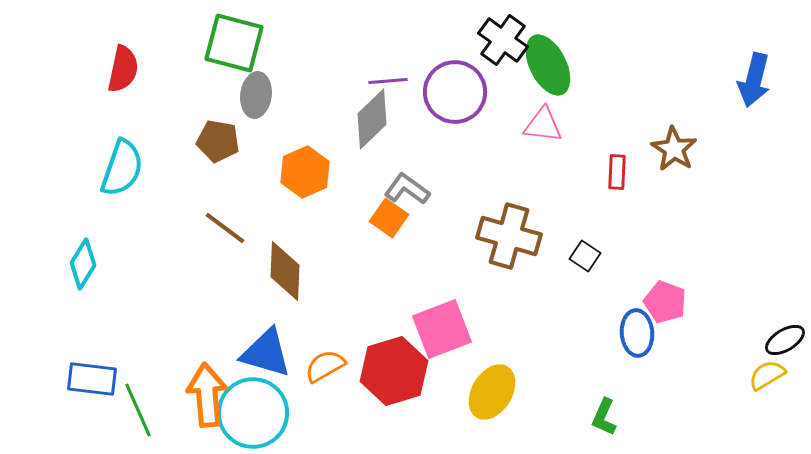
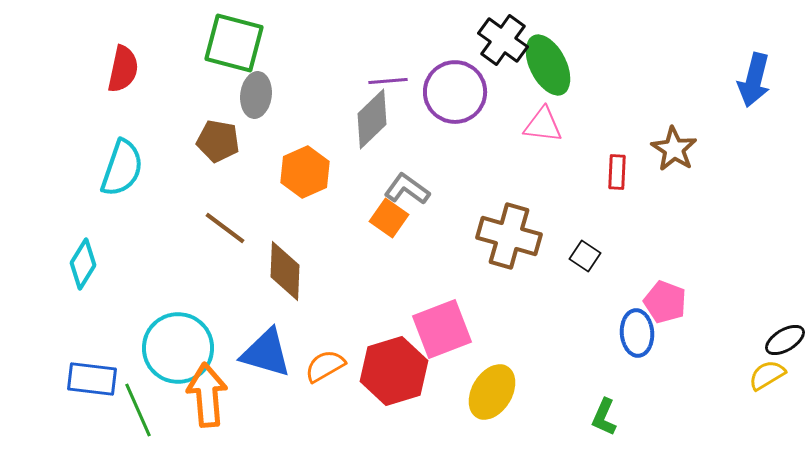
cyan circle: moved 75 px left, 65 px up
